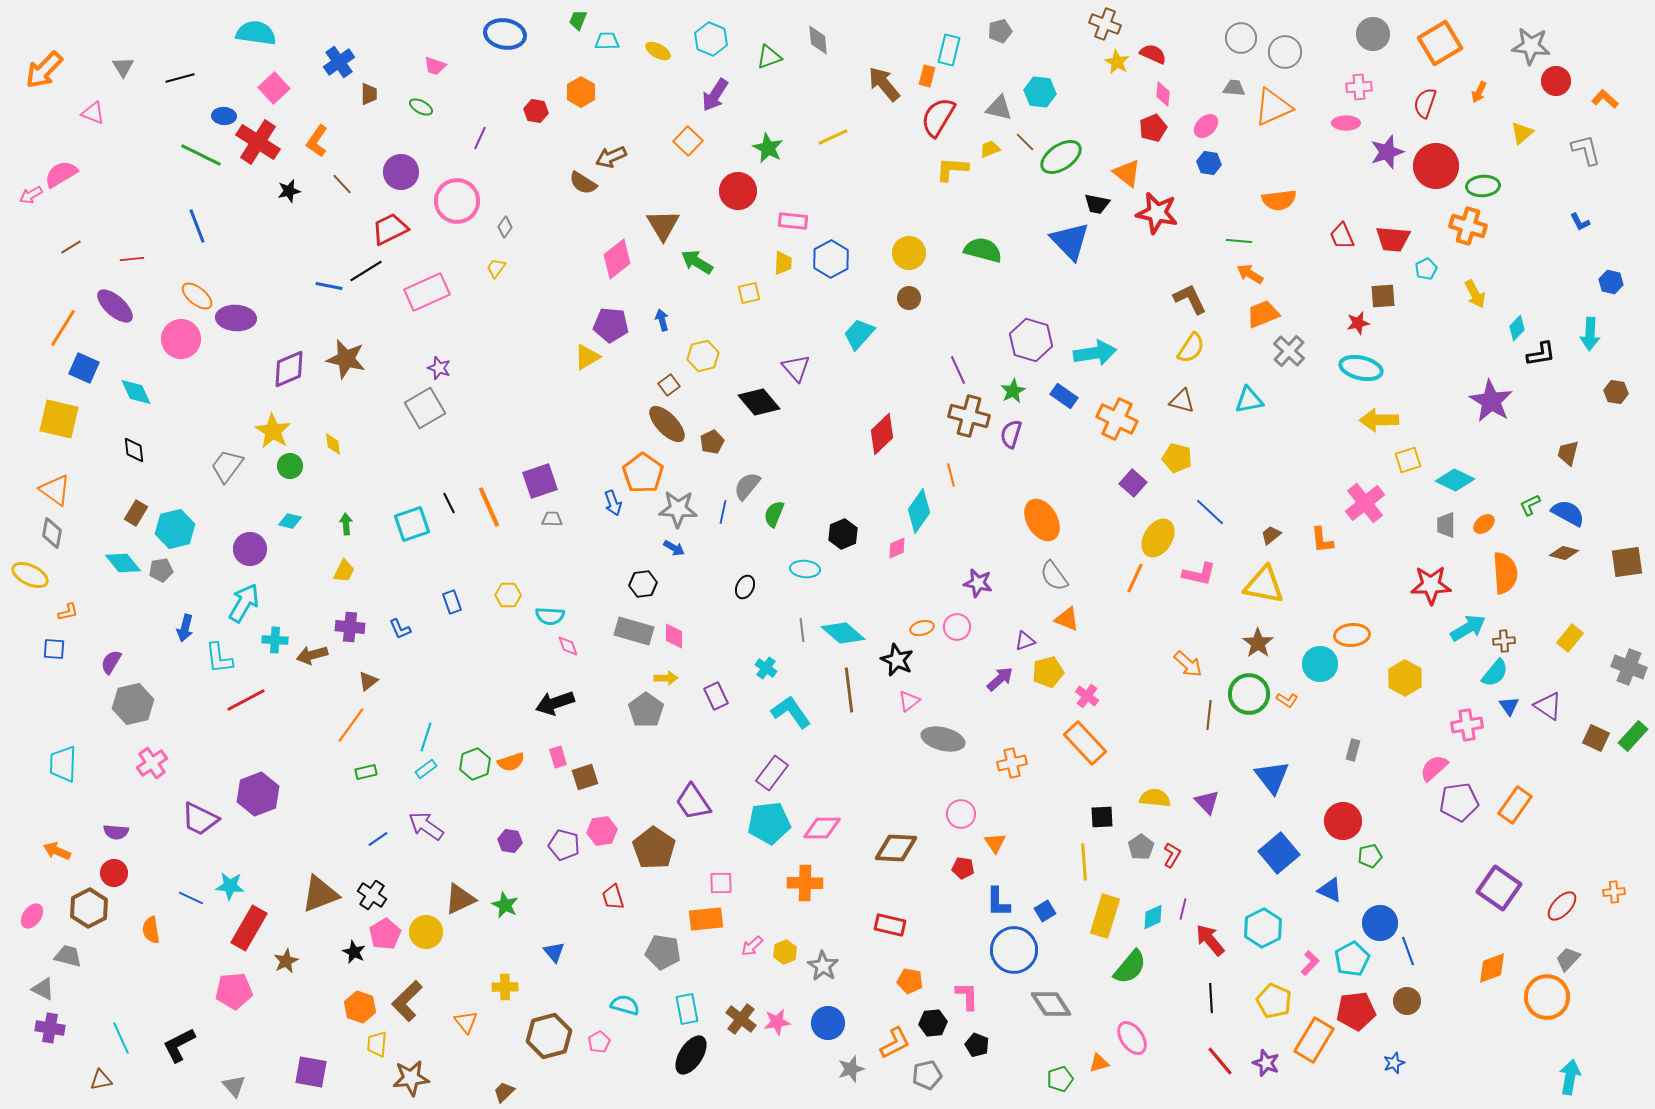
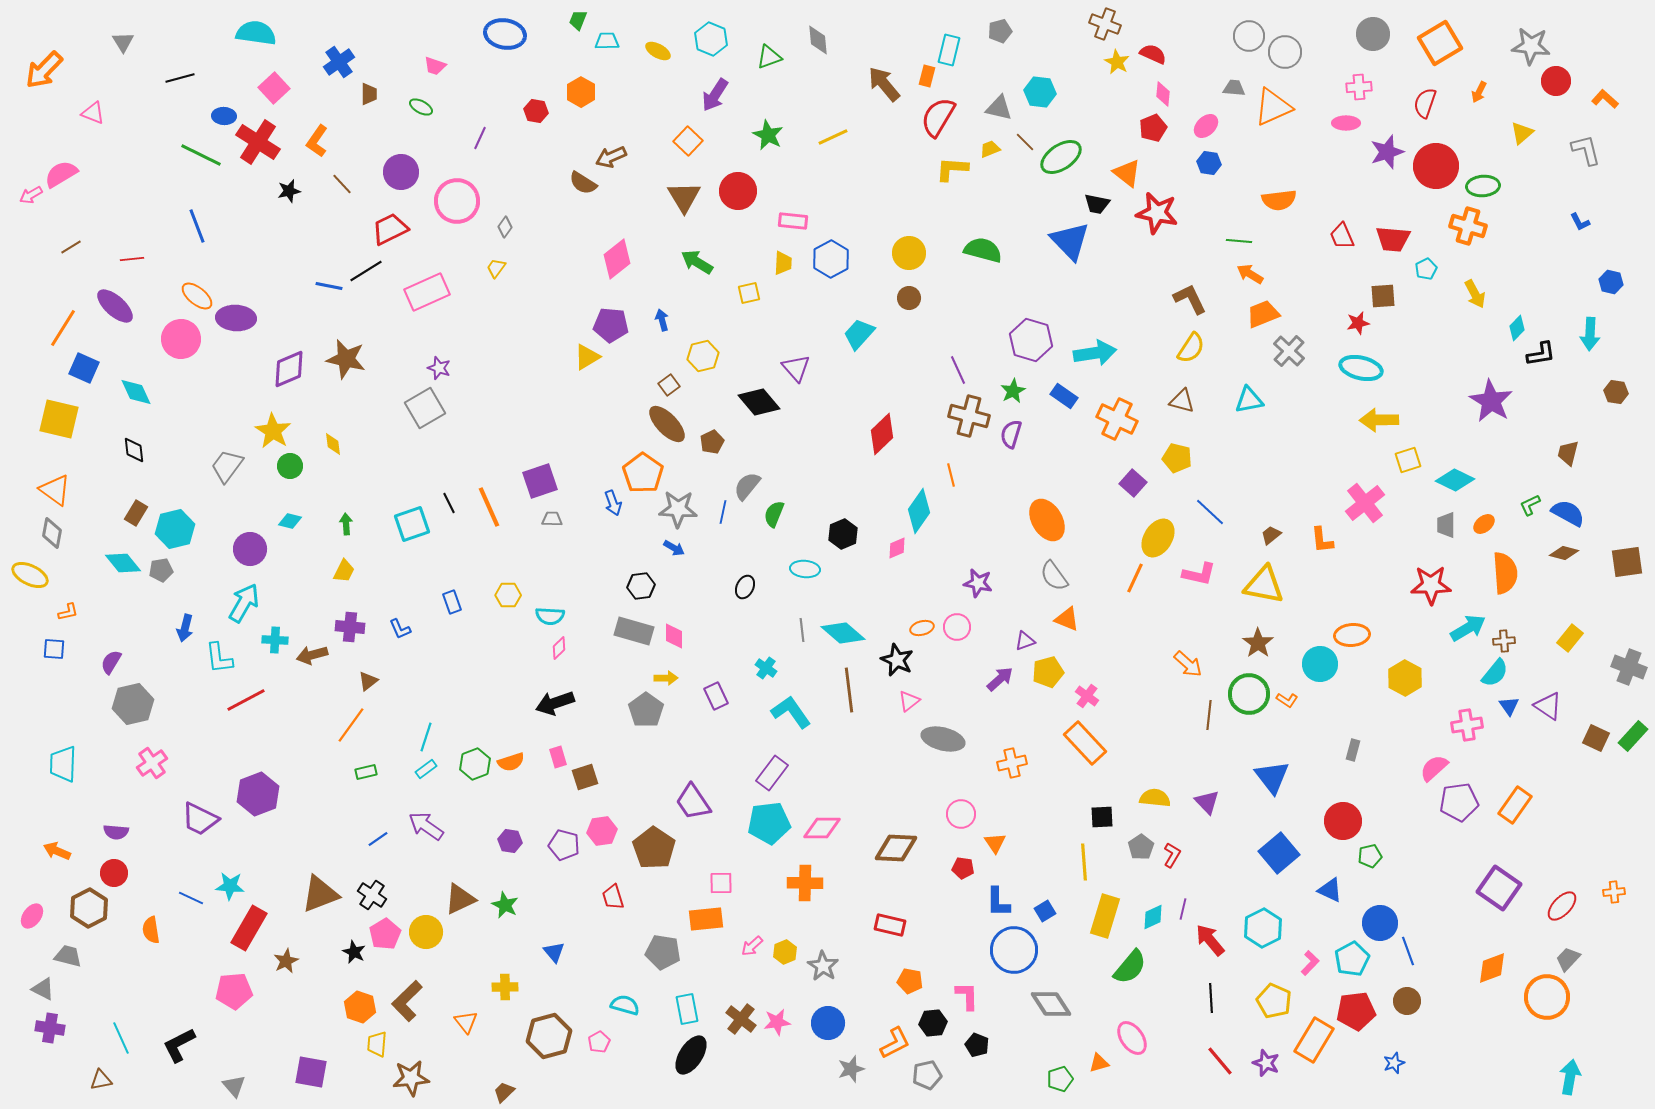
gray circle at (1241, 38): moved 8 px right, 2 px up
gray triangle at (123, 67): moved 25 px up
green star at (768, 148): moved 13 px up
brown triangle at (663, 225): moved 21 px right, 28 px up
orange ellipse at (1042, 520): moved 5 px right
black hexagon at (643, 584): moved 2 px left, 2 px down
pink diamond at (568, 646): moved 9 px left, 2 px down; rotated 65 degrees clockwise
